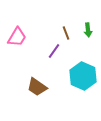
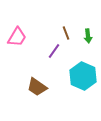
green arrow: moved 6 px down
